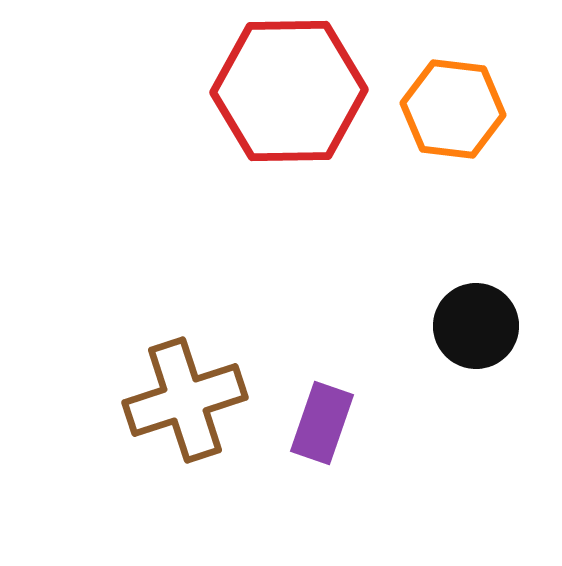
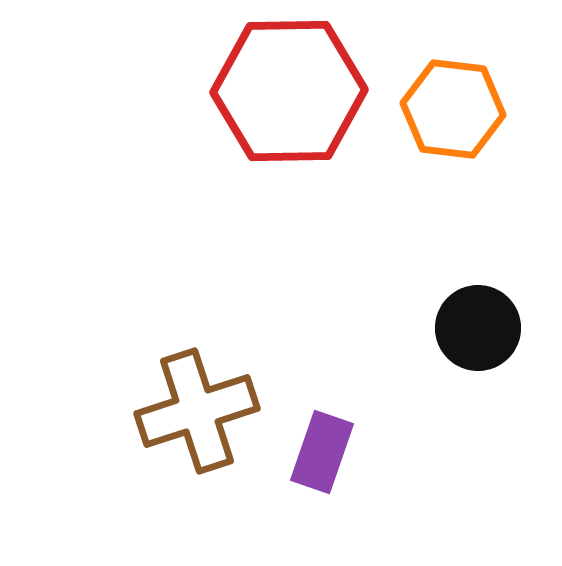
black circle: moved 2 px right, 2 px down
brown cross: moved 12 px right, 11 px down
purple rectangle: moved 29 px down
